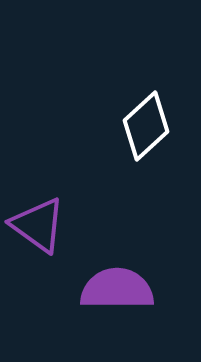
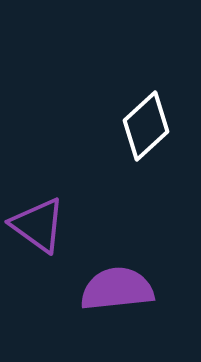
purple semicircle: rotated 6 degrees counterclockwise
